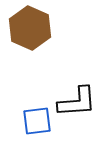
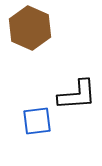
black L-shape: moved 7 px up
